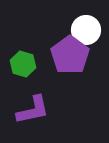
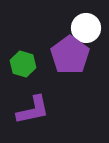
white circle: moved 2 px up
